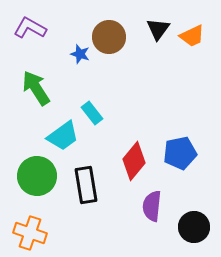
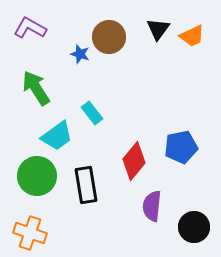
cyan trapezoid: moved 6 px left
blue pentagon: moved 1 px right, 6 px up
